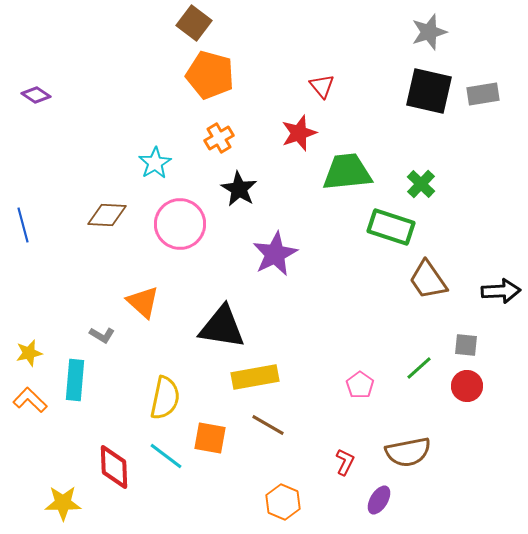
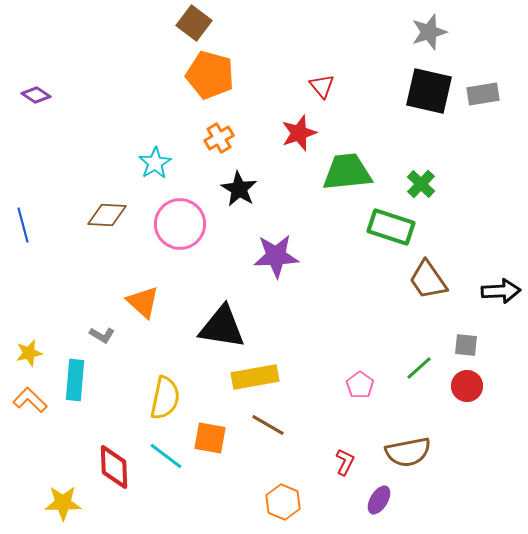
purple star at (275, 254): moved 1 px right, 2 px down; rotated 24 degrees clockwise
